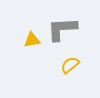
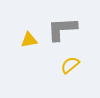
yellow triangle: moved 3 px left
